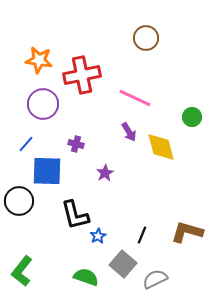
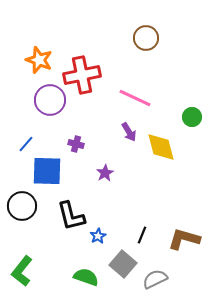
orange star: rotated 12 degrees clockwise
purple circle: moved 7 px right, 4 px up
black circle: moved 3 px right, 5 px down
black L-shape: moved 4 px left, 1 px down
brown L-shape: moved 3 px left, 7 px down
